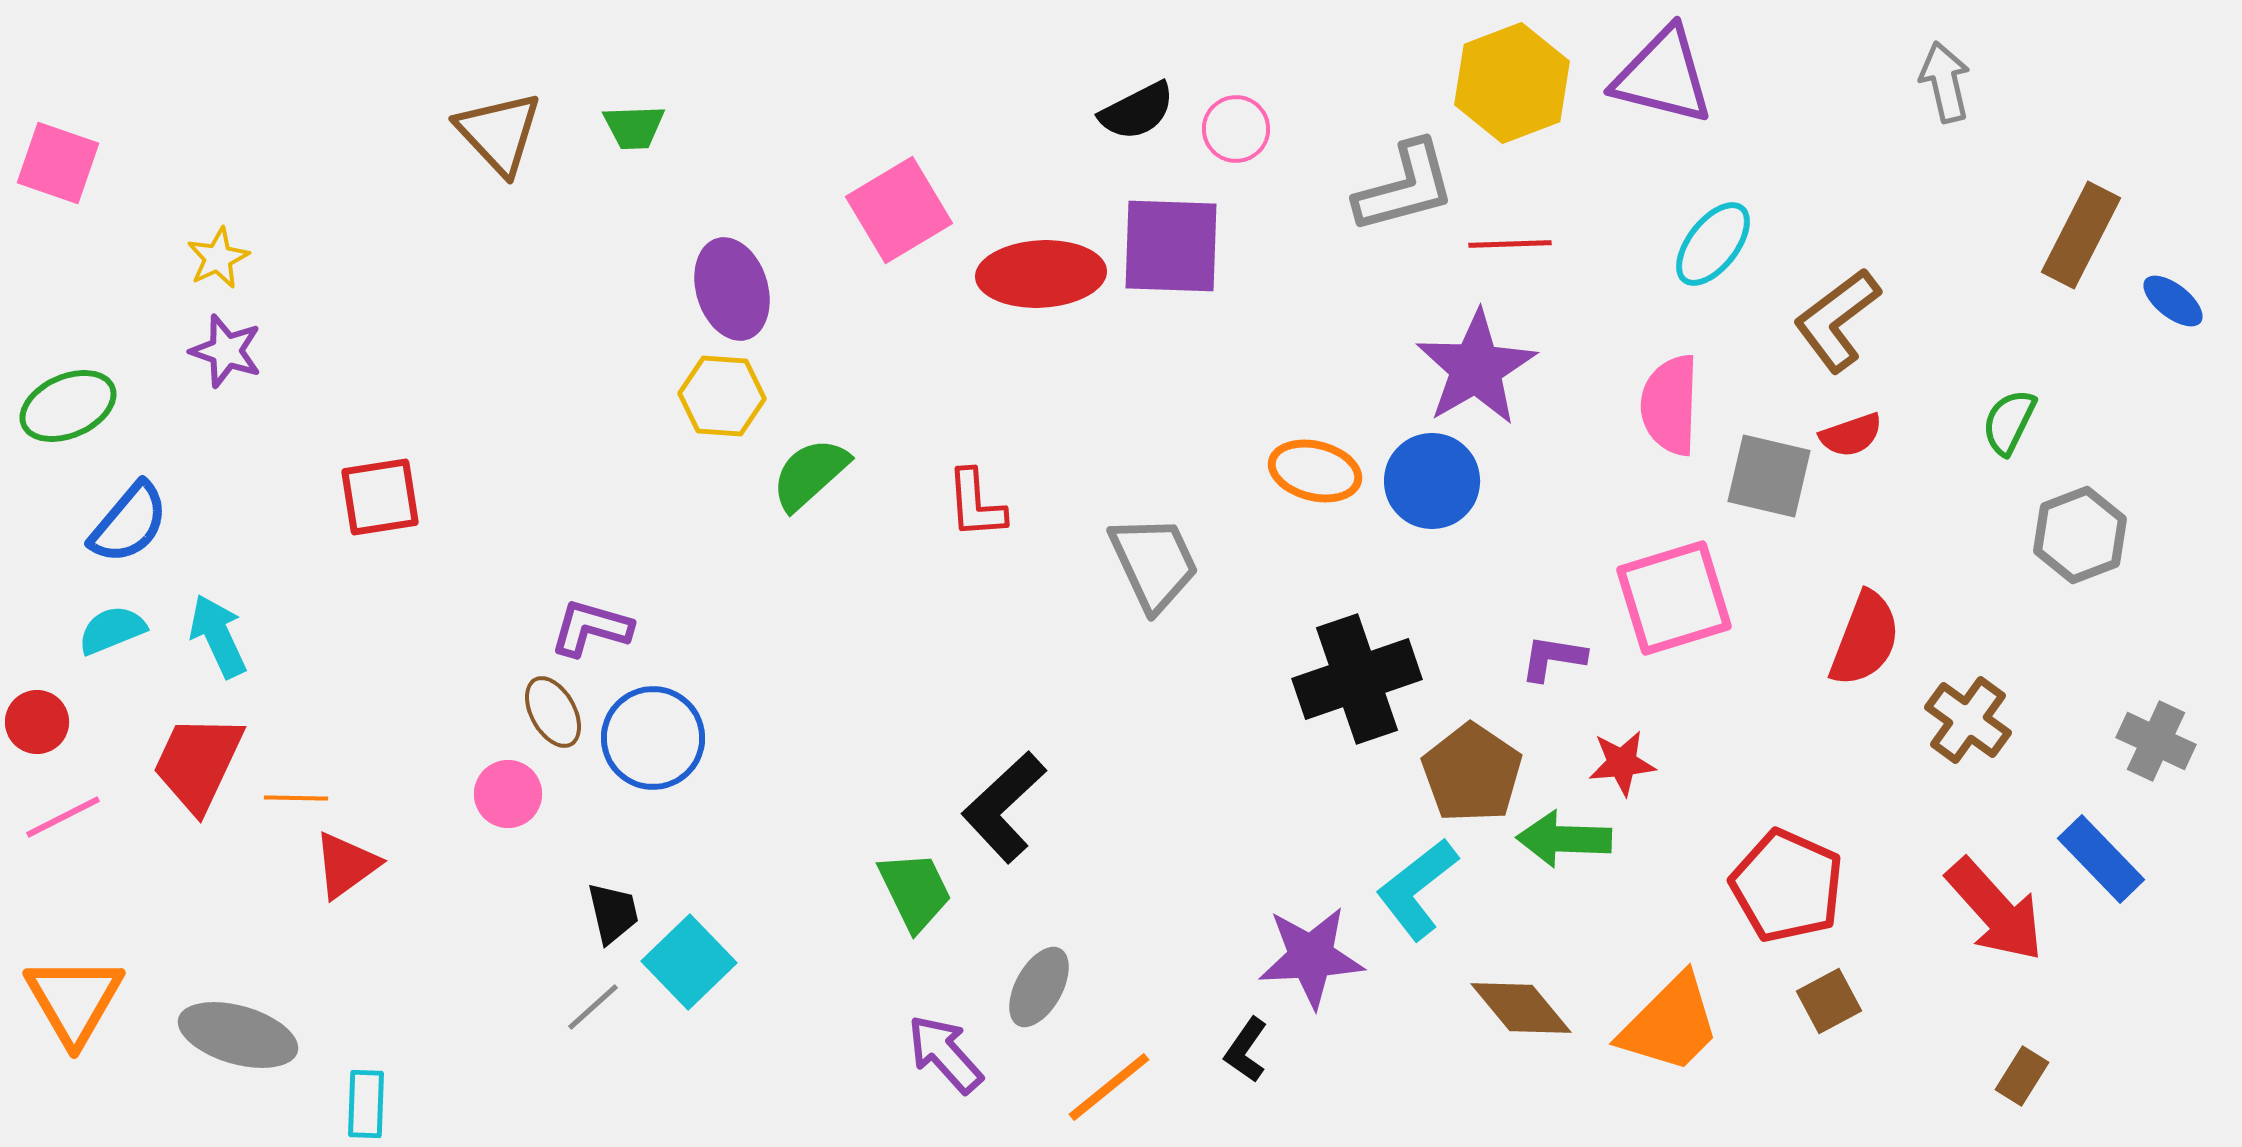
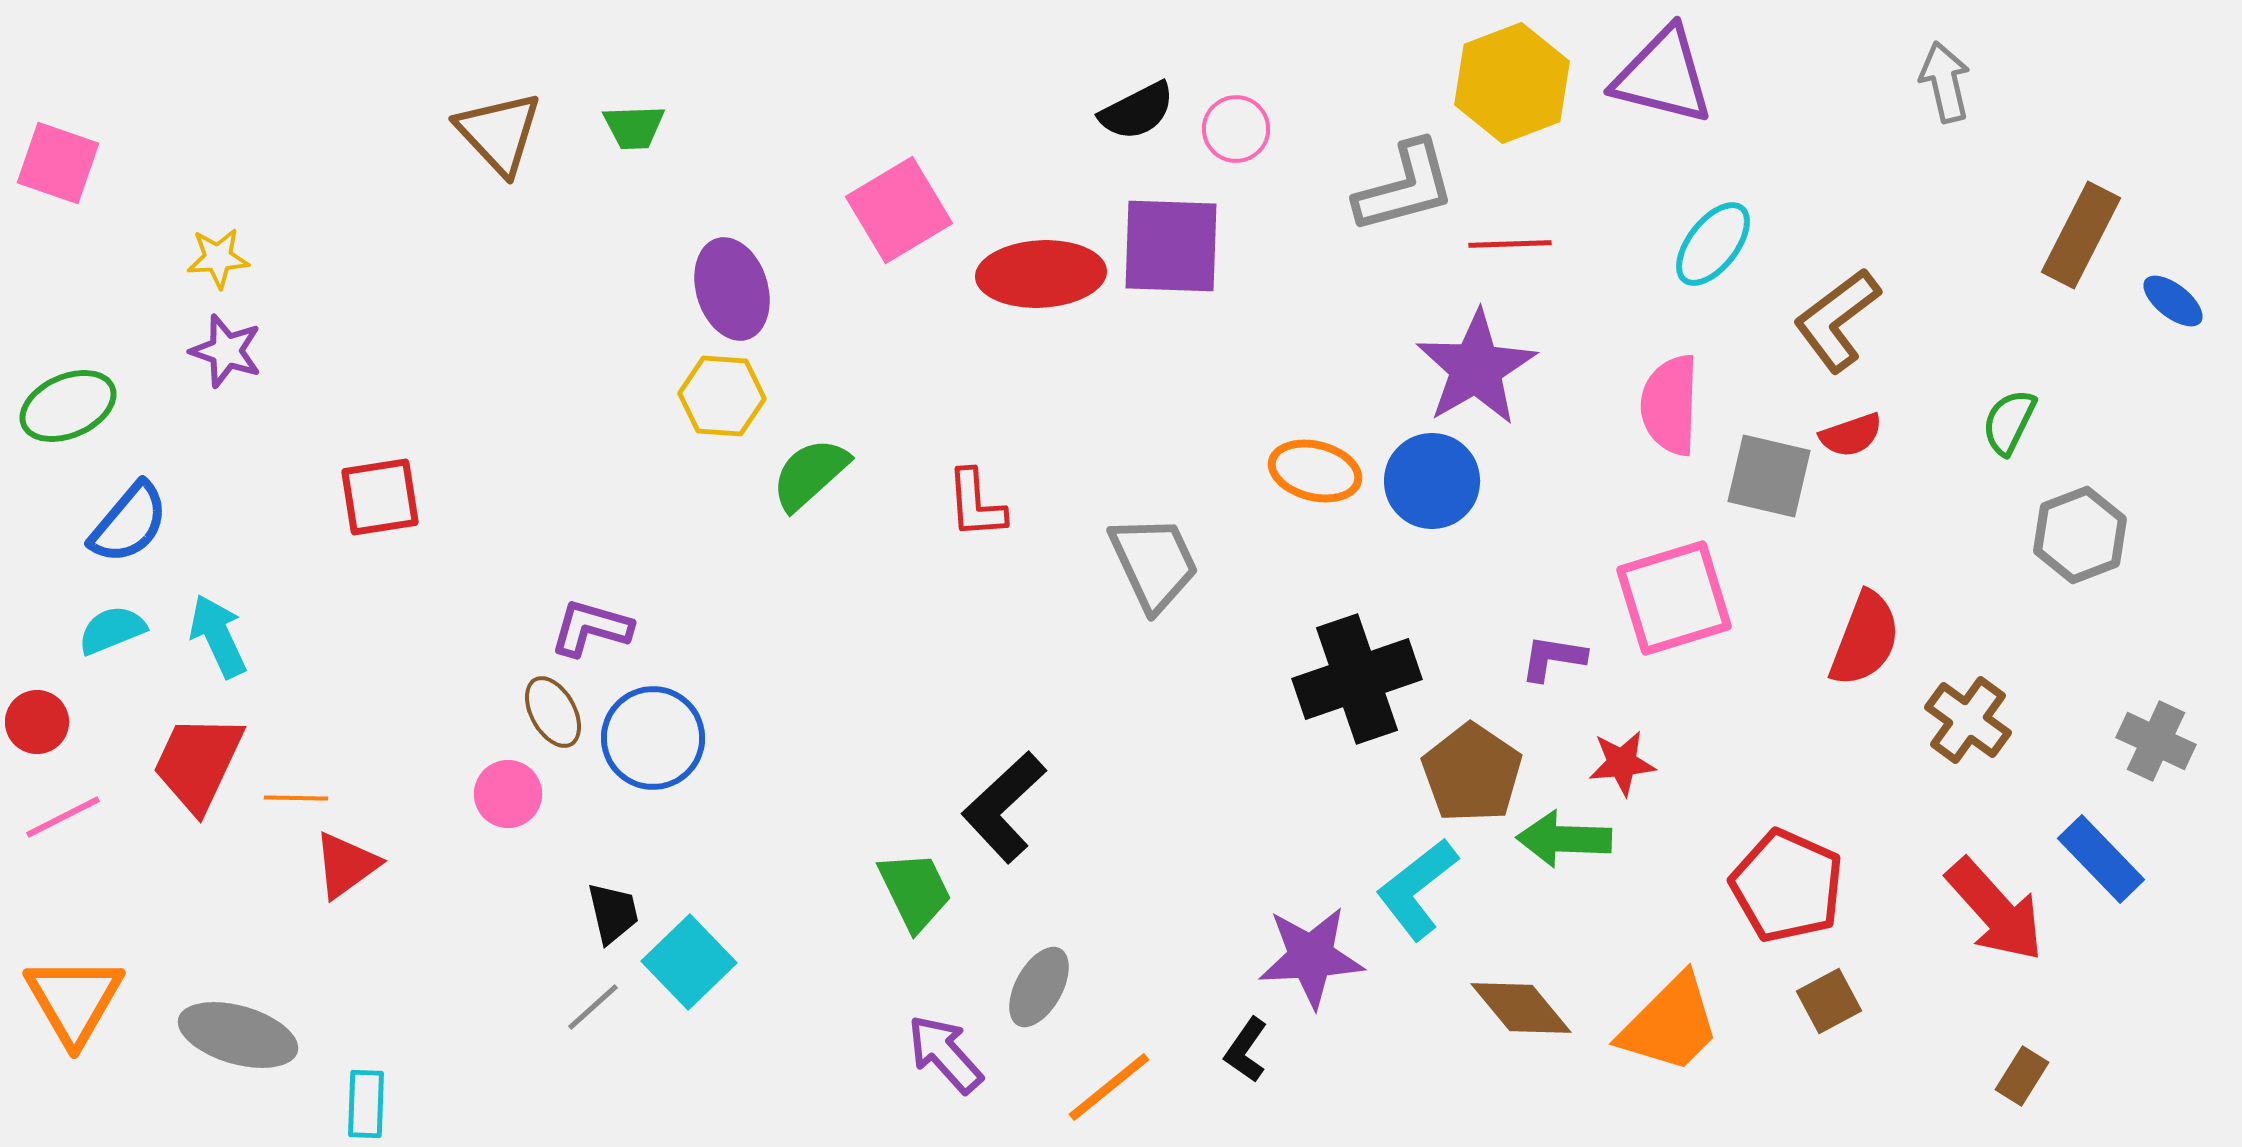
yellow star at (218, 258): rotated 22 degrees clockwise
